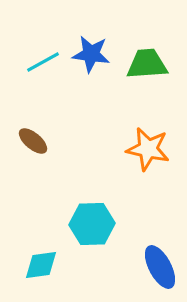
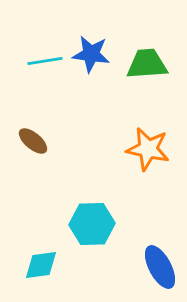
cyan line: moved 2 px right, 1 px up; rotated 20 degrees clockwise
